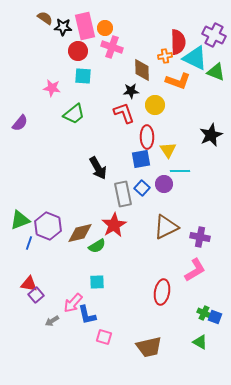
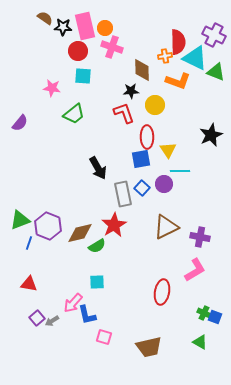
purple square at (36, 295): moved 1 px right, 23 px down
